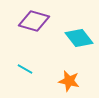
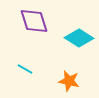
purple diamond: rotated 56 degrees clockwise
cyan diamond: rotated 20 degrees counterclockwise
